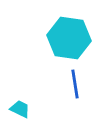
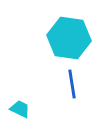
blue line: moved 3 px left
